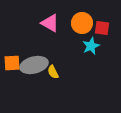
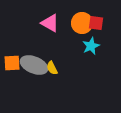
red square: moved 6 px left, 5 px up
gray ellipse: rotated 36 degrees clockwise
yellow semicircle: moved 1 px left, 4 px up
